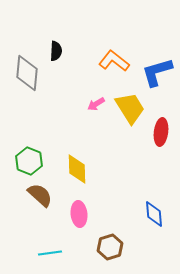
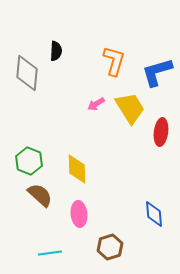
orange L-shape: rotated 68 degrees clockwise
